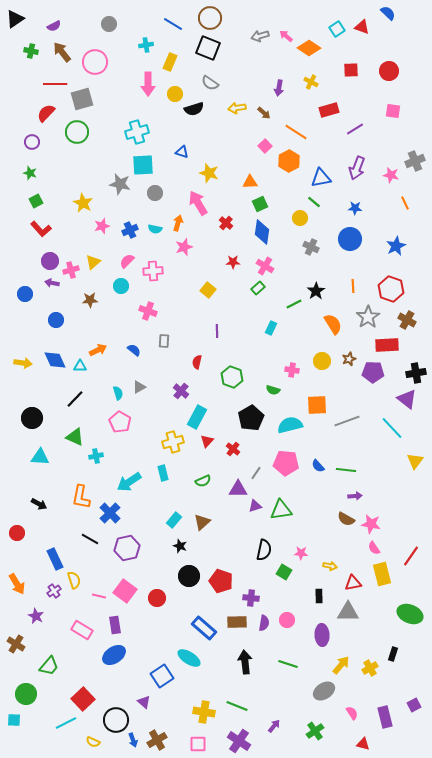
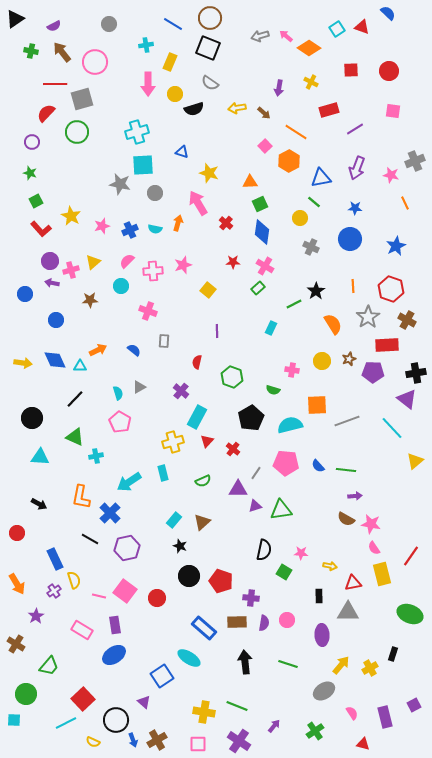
yellow star at (83, 203): moved 12 px left, 13 px down
pink star at (184, 247): moved 1 px left, 18 px down
yellow triangle at (415, 461): rotated 12 degrees clockwise
purple star at (36, 616): rotated 14 degrees clockwise
